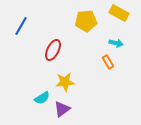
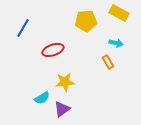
blue line: moved 2 px right, 2 px down
red ellipse: rotated 45 degrees clockwise
